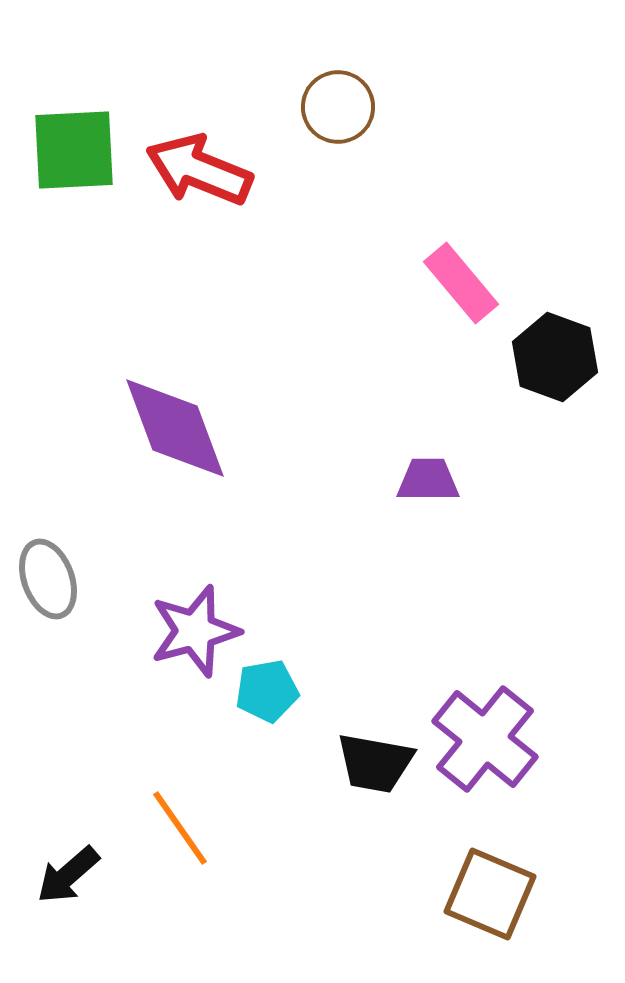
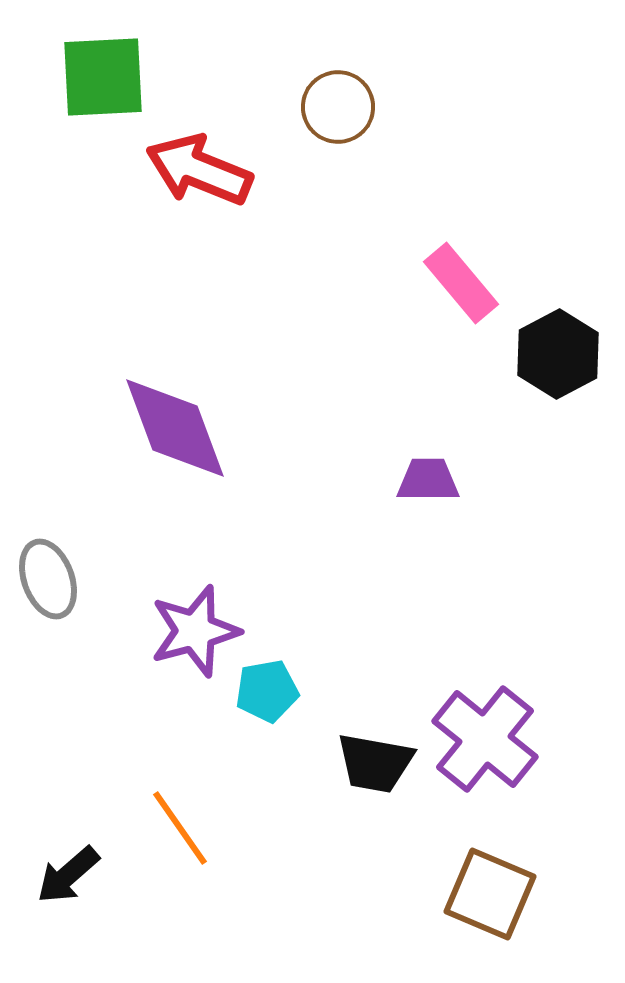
green square: moved 29 px right, 73 px up
black hexagon: moved 3 px right, 3 px up; rotated 12 degrees clockwise
